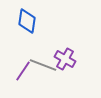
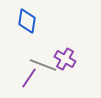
purple line: moved 6 px right, 7 px down
